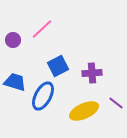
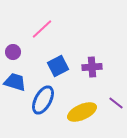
purple circle: moved 12 px down
purple cross: moved 6 px up
blue ellipse: moved 4 px down
yellow ellipse: moved 2 px left, 1 px down
